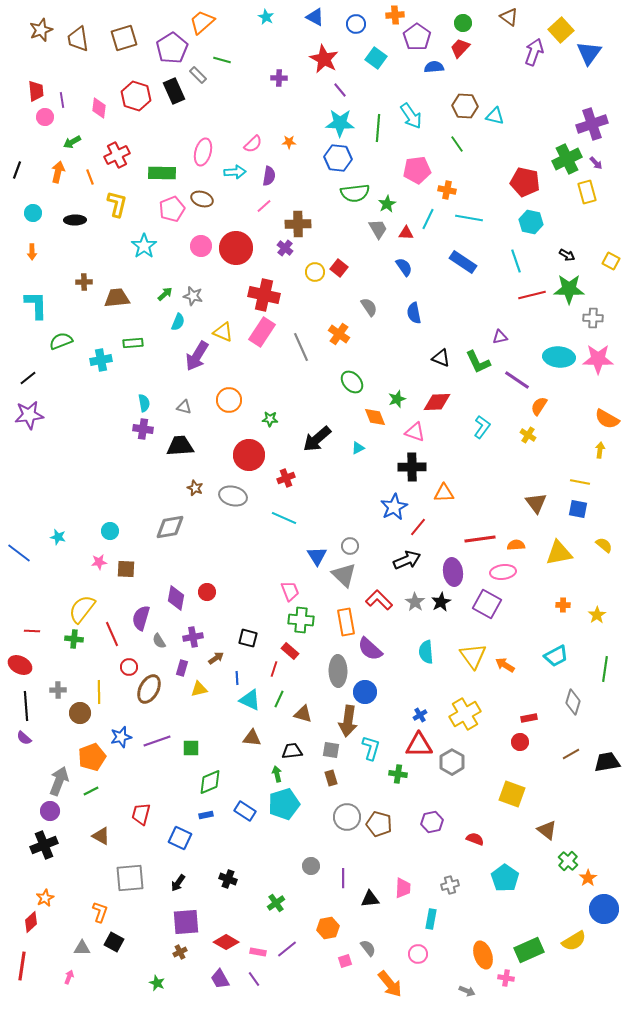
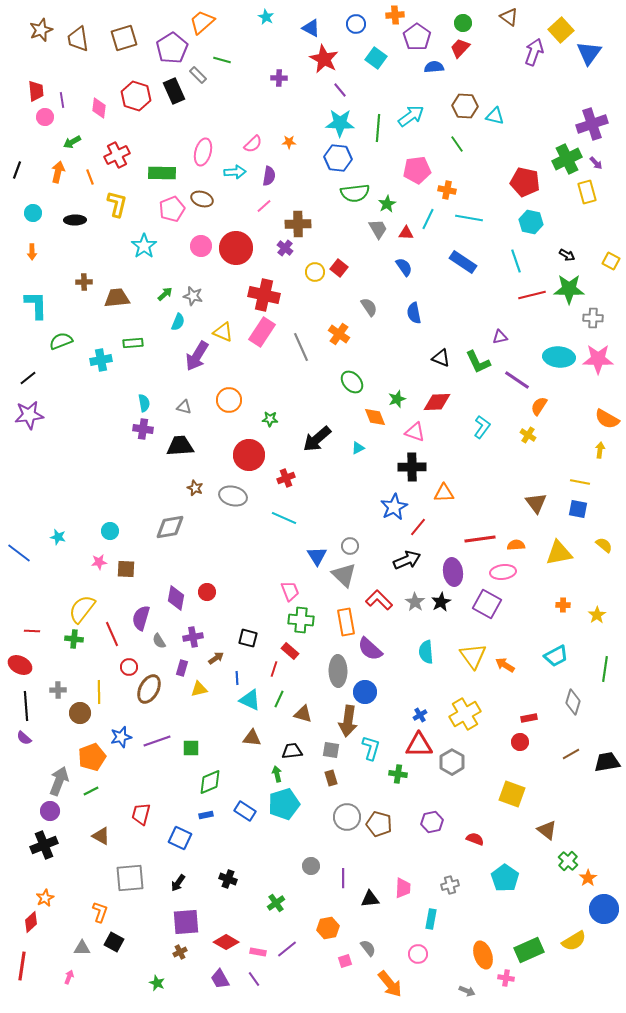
blue triangle at (315, 17): moved 4 px left, 11 px down
cyan arrow at (411, 116): rotated 92 degrees counterclockwise
